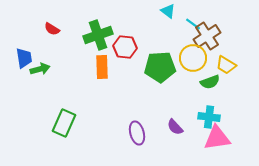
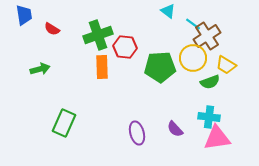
blue trapezoid: moved 43 px up
purple semicircle: moved 2 px down
